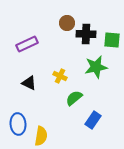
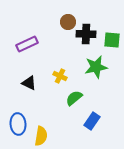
brown circle: moved 1 px right, 1 px up
blue rectangle: moved 1 px left, 1 px down
